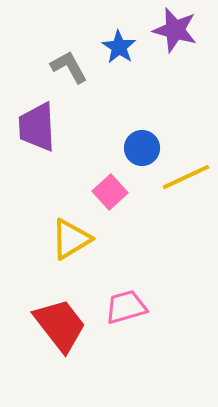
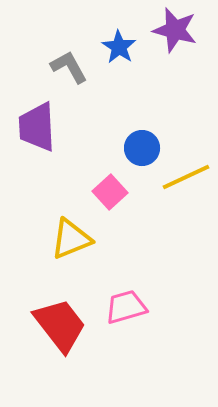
yellow triangle: rotated 9 degrees clockwise
